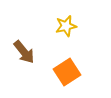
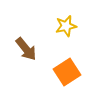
brown arrow: moved 2 px right, 3 px up
